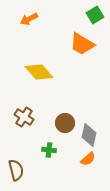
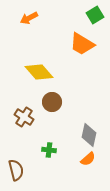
orange arrow: moved 1 px up
brown circle: moved 13 px left, 21 px up
